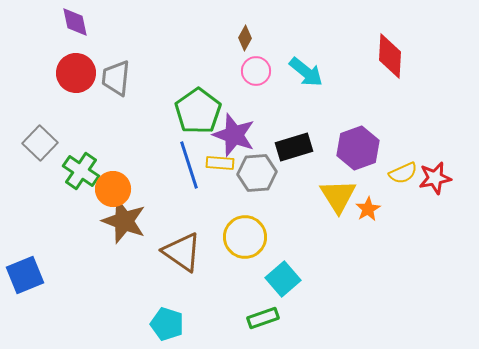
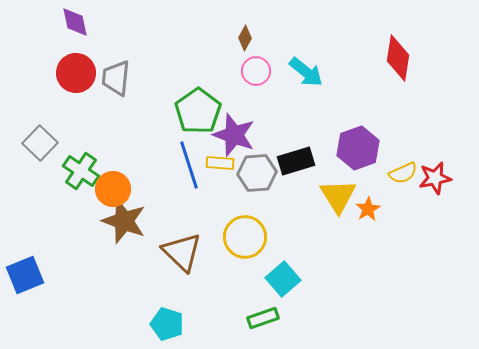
red diamond: moved 8 px right, 2 px down; rotated 6 degrees clockwise
black rectangle: moved 2 px right, 14 px down
brown triangle: rotated 9 degrees clockwise
